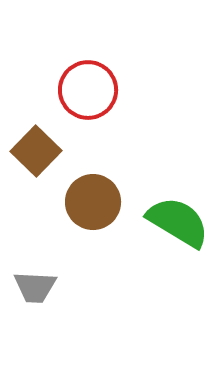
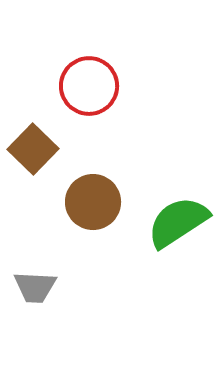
red circle: moved 1 px right, 4 px up
brown square: moved 3 px left, 2 px up
green semicircle: rotated 64 degrees counterclockwise
